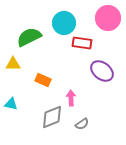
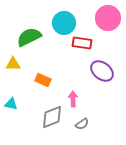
pink arrow: moved 2 px right, 1 px down
